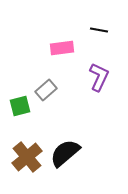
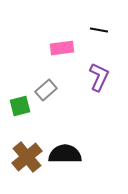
black semicircle: moved 1 px down; rotated 40 degrees clockwise
